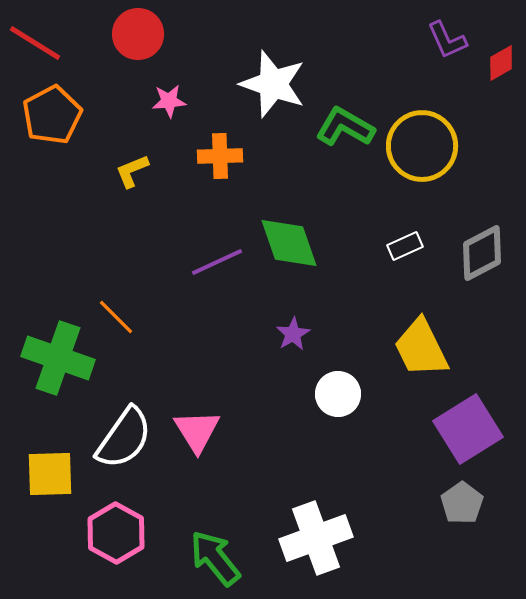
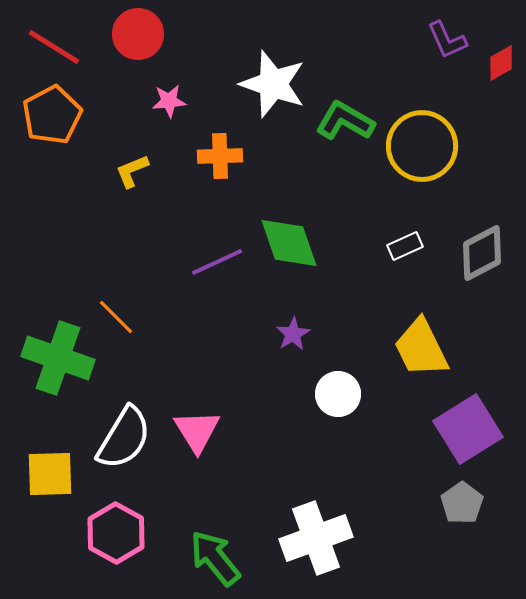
red line: moved 19 px right, 4 px down
green L-shape: moved 6 px up
white semicircle: rotated 4 degrees counterclockwise
